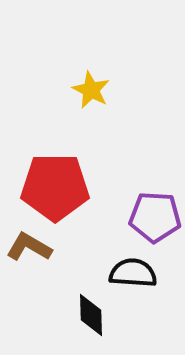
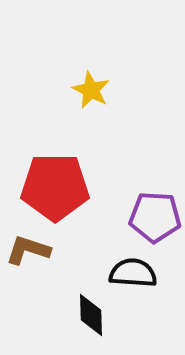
brown L-shape: moved 1 px left, 3 px down; rotated 12 degrees counterclockwise
